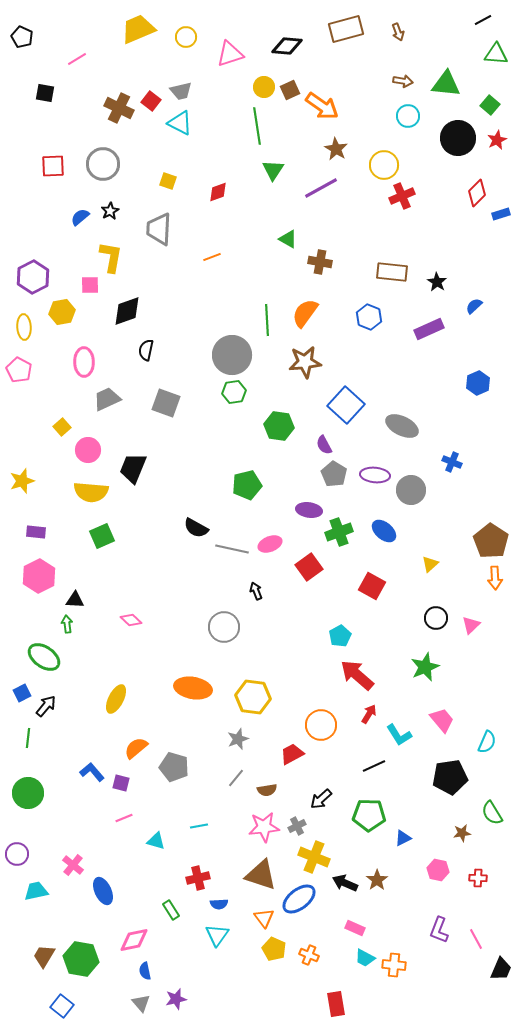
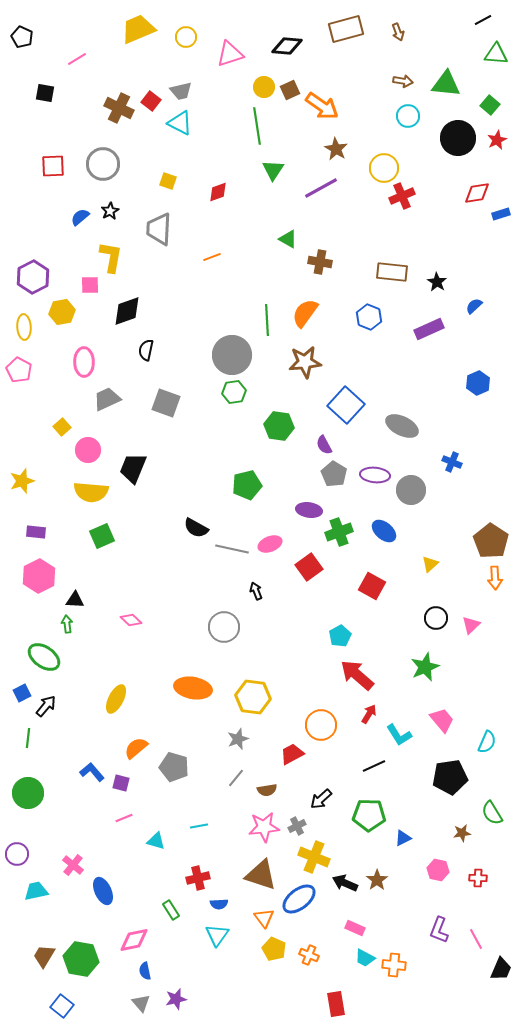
yellow circle at (384, 165): moved 3 px down
red diamond at (477, 193): rotated 36 degrees clockwise
